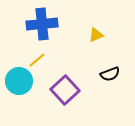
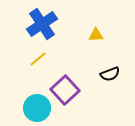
blue cross: rotated 28 degrees counterclockwise
yellow triangle: rotated 21 degrees clockwise
yellow line: moved 1 px right, 1 px up
cyan circle: moved 18 px right, 27 px down
